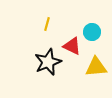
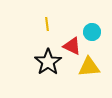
yellow line: rotated 24 degrees counterclockwise
black star: rotated 12 degrees counterclockwise
yellow triangle: moved 7 px left
